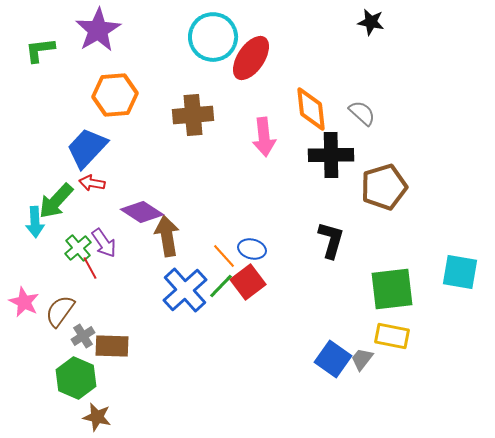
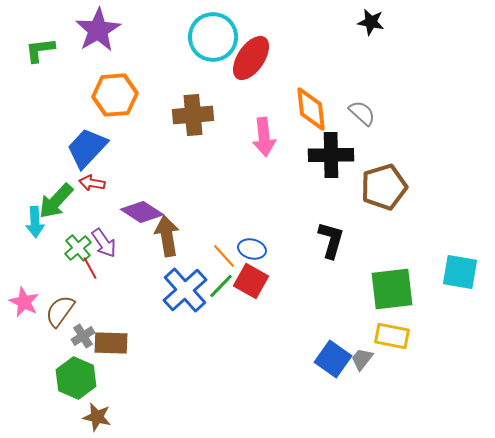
red square: moved 3 px right, 1 px up; rotated 24 degrees counterclockwise
brown rectangle: moved 1 px left, 3 px up
